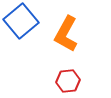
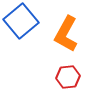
red hexagon: moved 4 px up
